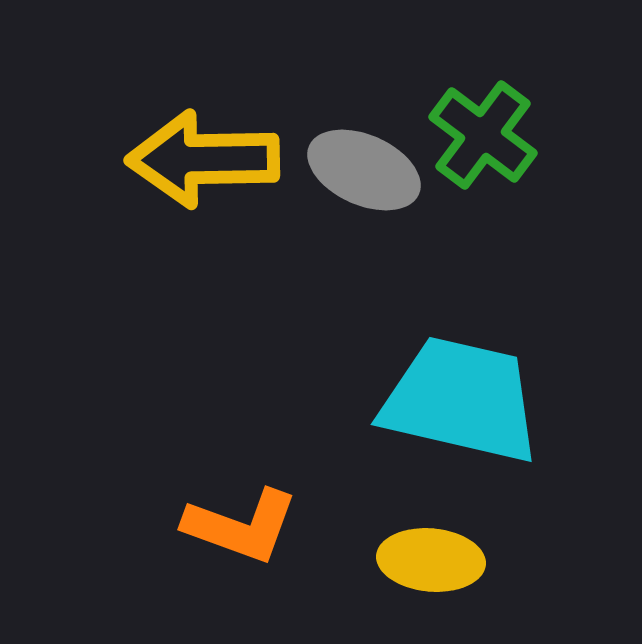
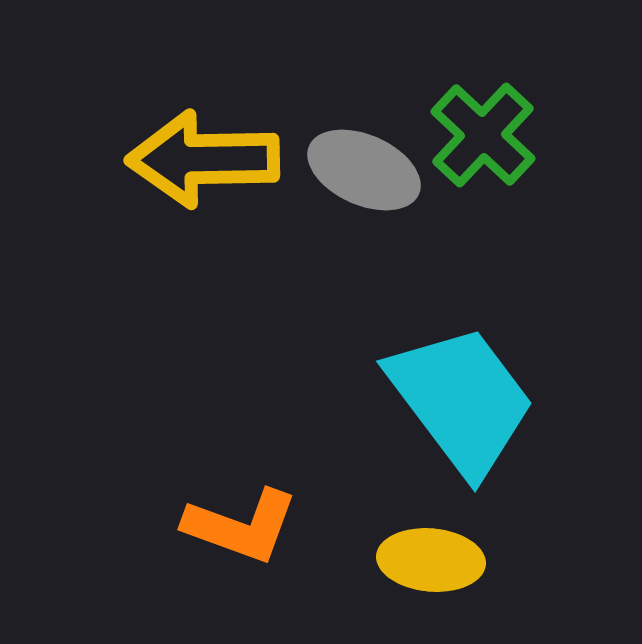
green cross: rotated 6 degrees clockwise
cyan trapezoid: rotated 40 degrees clockwise
